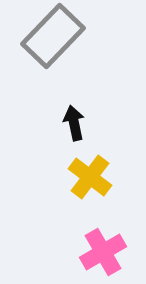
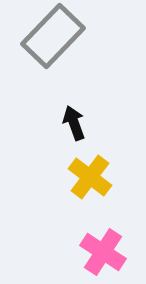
black arrow: rotated 8 degrees counterclockwise
pink cross: rotated 27 degrees counterclockwise
